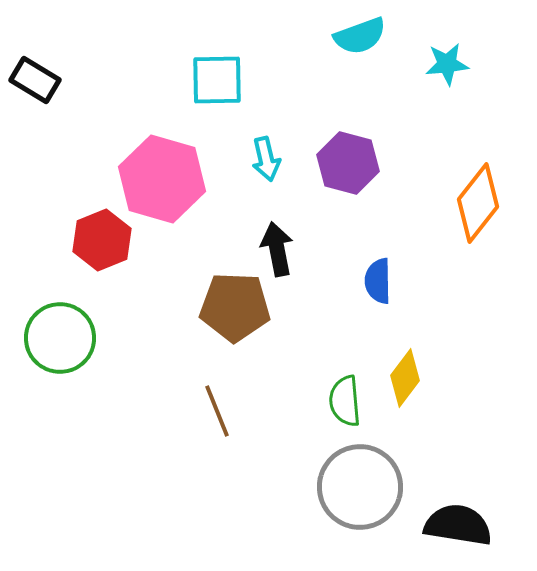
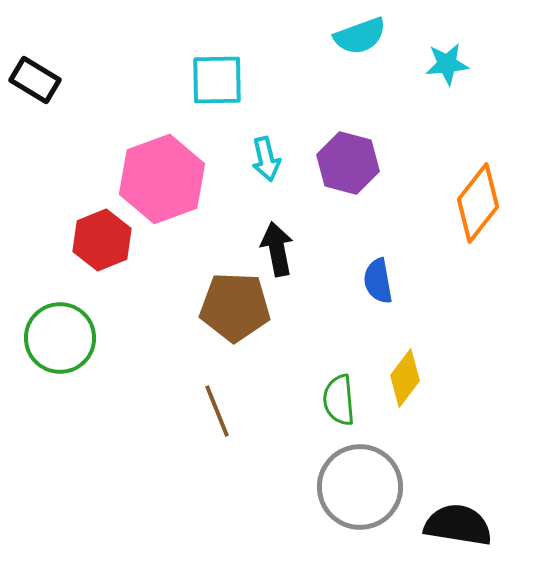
pink hexagon: rotated 24 degrees clockwise
blue semicircle: rotated 9 degrees counterclockwise
green semicircle: moved 6 px left, 1 px up
